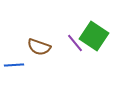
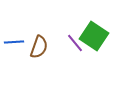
brown semicircle: rotated 90 degrees counterclockwise
blue line: moved 23 px up
